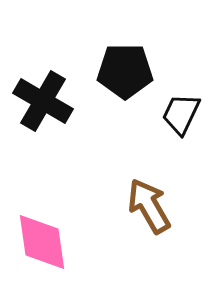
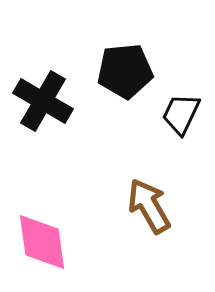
black pentagon: rotated 6 degrees counterclockwise
